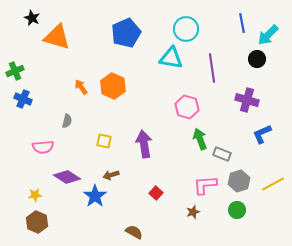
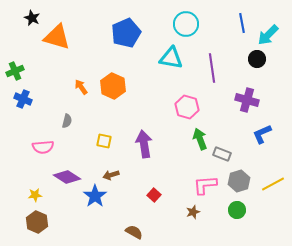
cyan circle: moved 5 px up
red square: moved 2 px left, 2 px down
